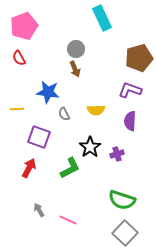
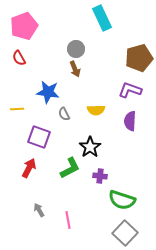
purple cross: moved 17 px left, 22 px down; rotated 24 degrees clockwise
pink line: rotated 54 degrees clockwise
